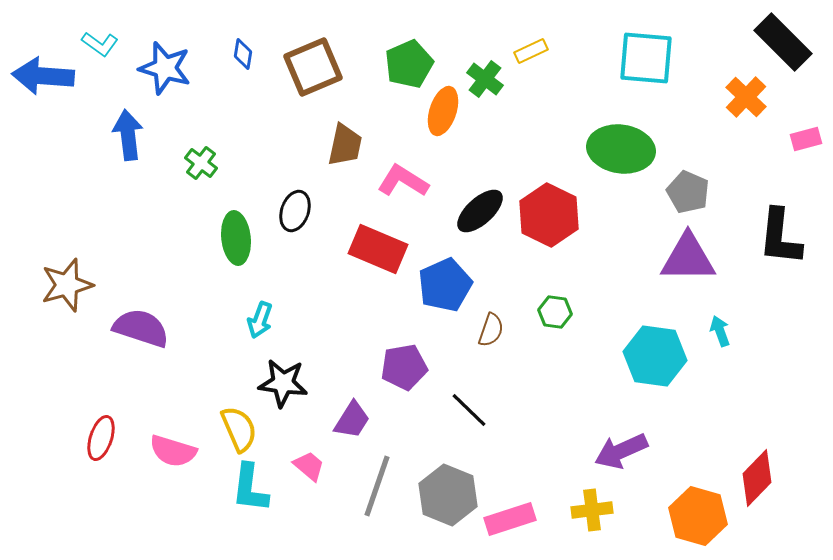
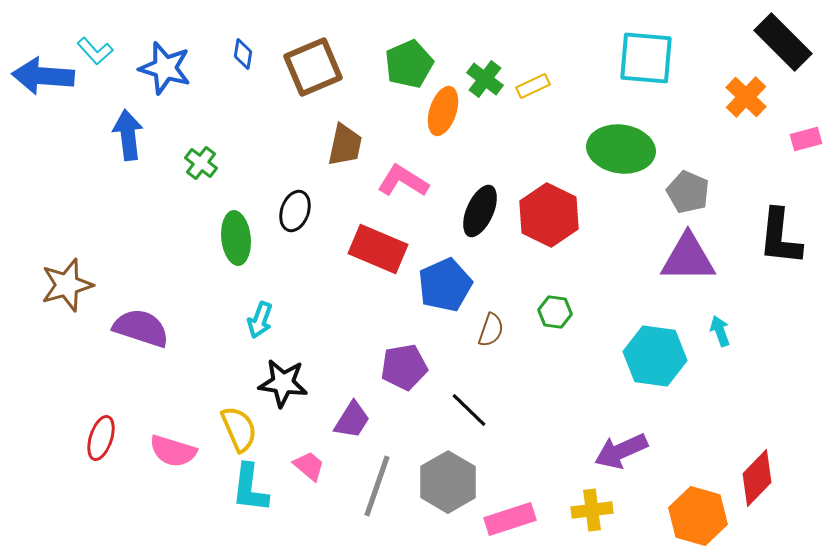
cyan L-shape at (100, 44): moved 5 px left, 7 px down; rotated 12 degrees clockwise
yellow rectangle at (531, 51): moved 2 px right, 35 px down
black ellipse at (480, 211): rotated 24 degrees counterclockwise
gray hexagon at (448, 495): moved 13 px up; rotated 8 degrees clockwise
